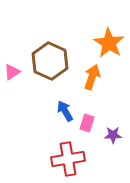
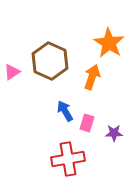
purple star: moved 1 px right, 2 px up
